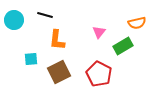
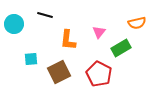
cyan circle: moved 4 px down
orange L-shape: moved 11 px right
green rectangle: moved 2 px left, 2 px down
